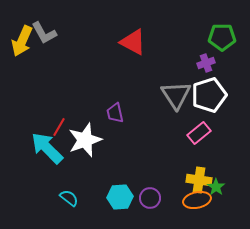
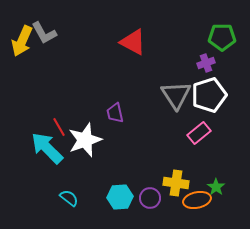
red line: rotated 60 degrees counterclockwise
yellow cross: moved 23 px left, 3 px down
